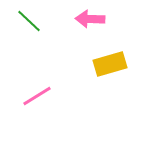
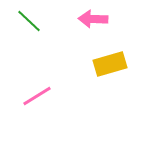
pink arrow: moved 3 px right
